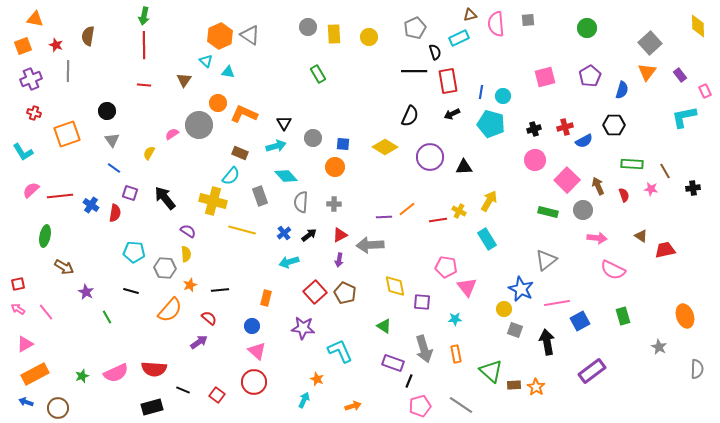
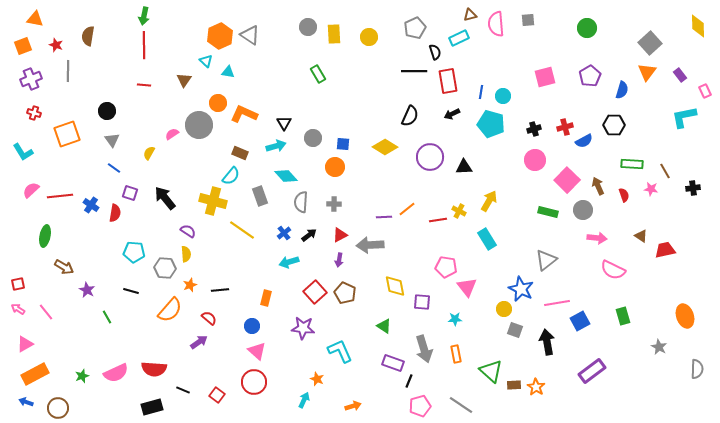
yellow line at (242, 230): rotated 20 degrees clockwise
purple star at (86, 292): moved 1 px right, 2 px up
